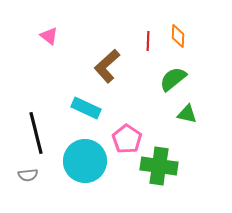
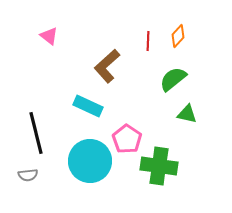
orange diamond: rotated 40 degrees clockwise
cyan rectangle: moved 2 px right, 2 px up
cyan circle: moved 5 px right
